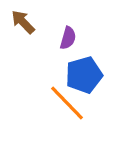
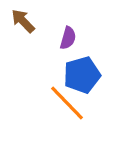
brown arrow: moved 1 px up
blue pentagon: moved 2 px left
